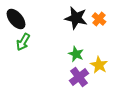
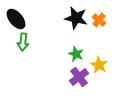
orange cross: moved 1 px down
green arrow: rotated 24 degrees counterclockwise
